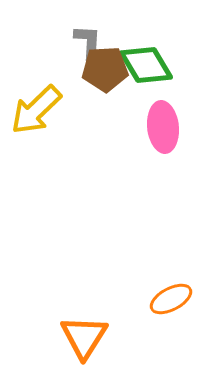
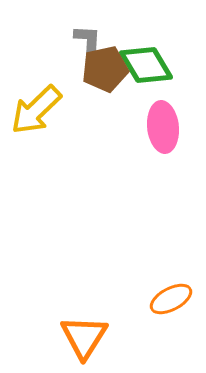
brown pentagon: rotated 9 degrees counterclockwise
